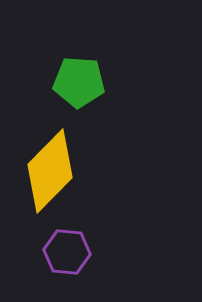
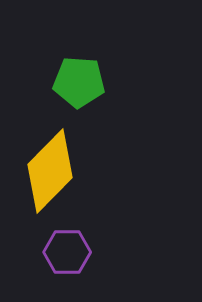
purple hexagon: rotated 6 degrees counterclockwise
